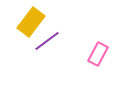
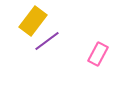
yellow rectangle: moved 2 px right, 1 px up
